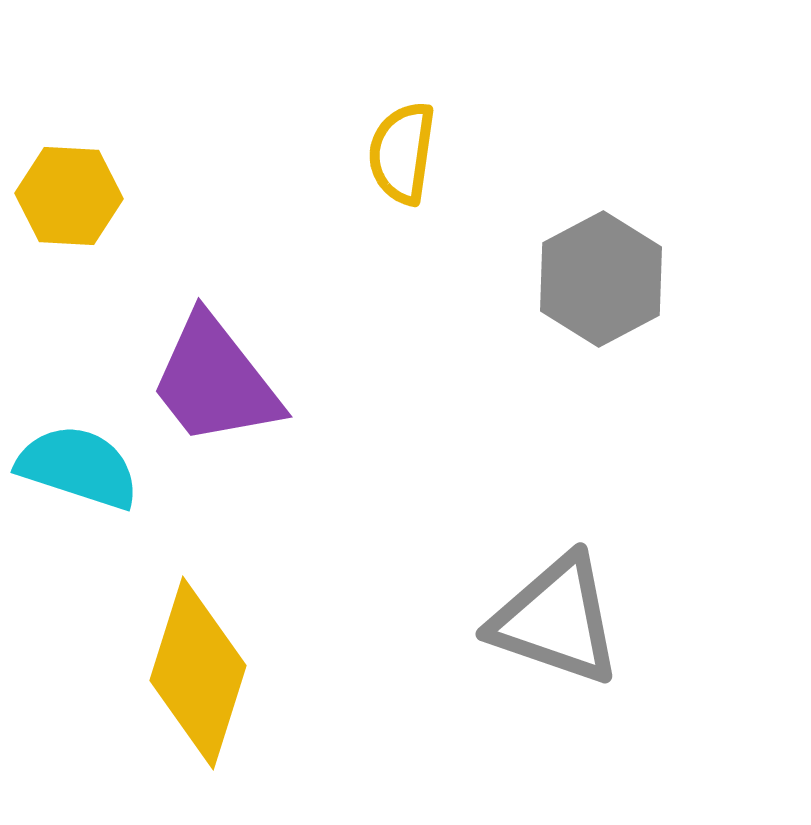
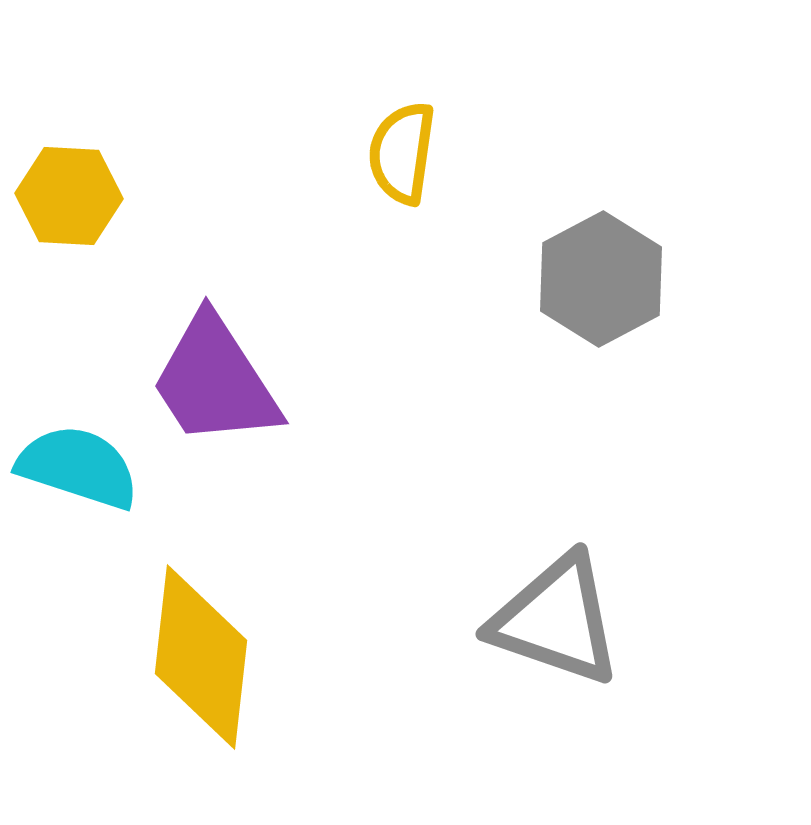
purple trapezoid: rotated 5 degrees clockwise
yellow diamond: moved 3 px right, 16 px up; rotated 11 degrees counterclockwise
